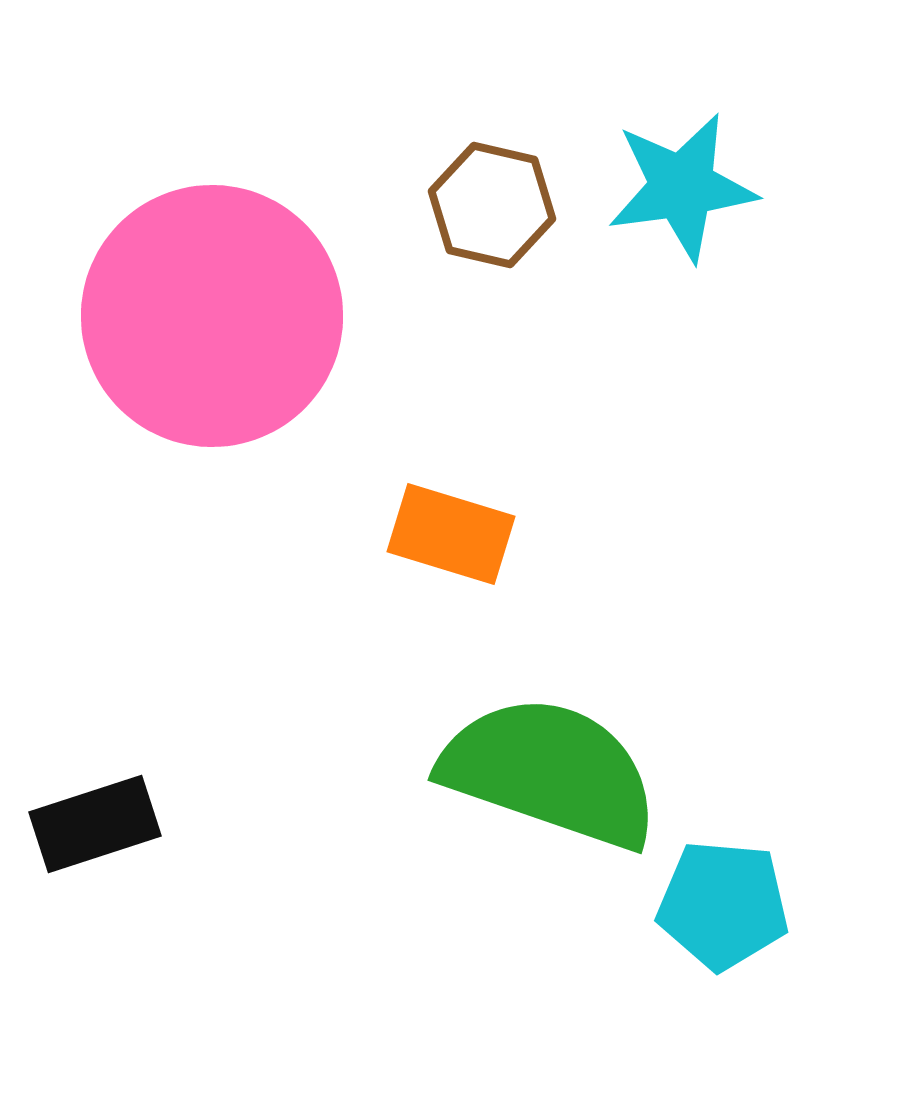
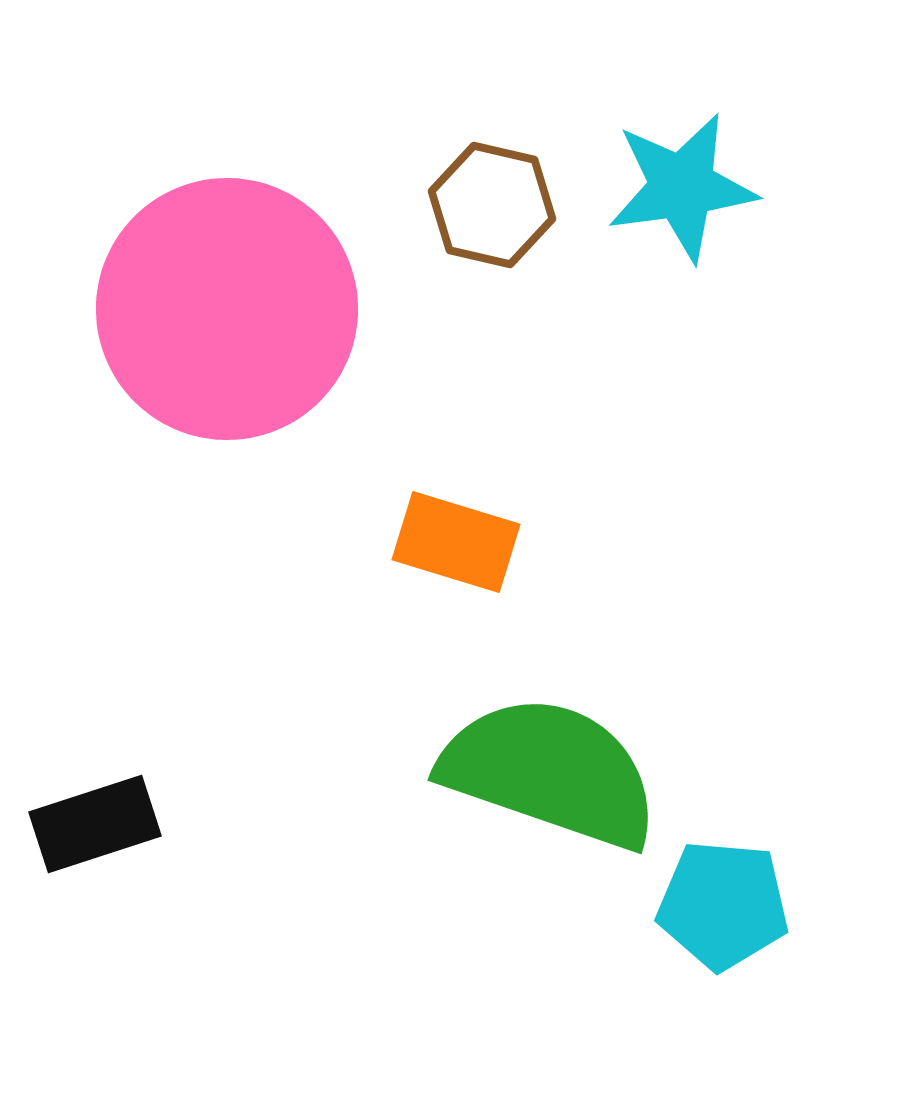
pink circle: moved 15 px right, 7 px up
orange rectangle: moved 5 px right, 8 px down
